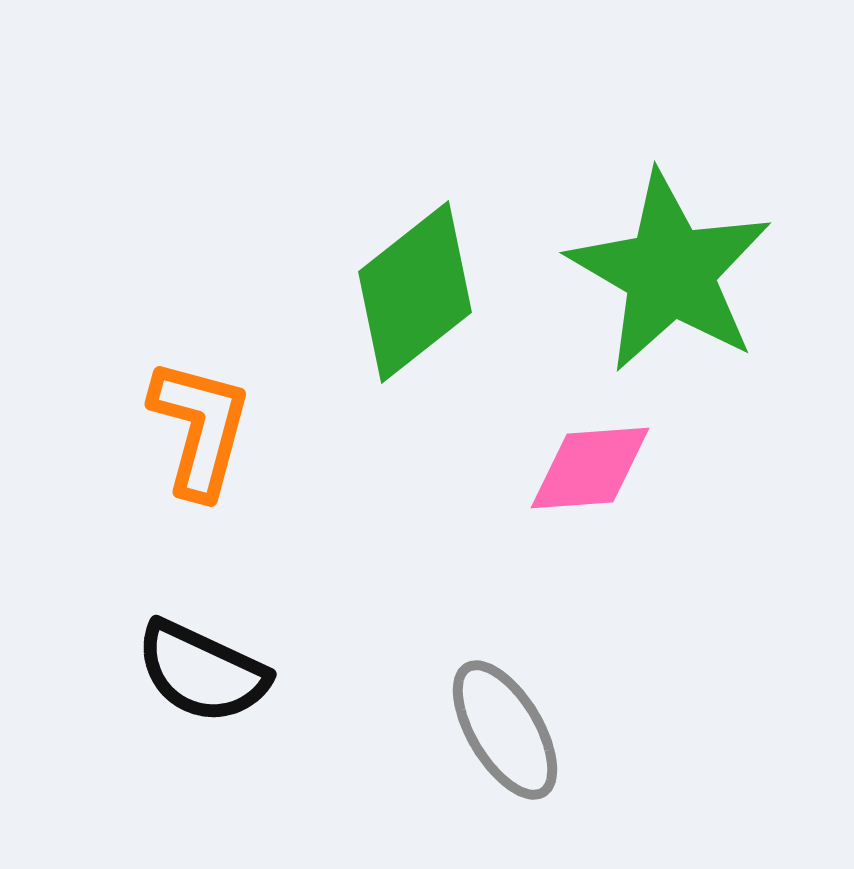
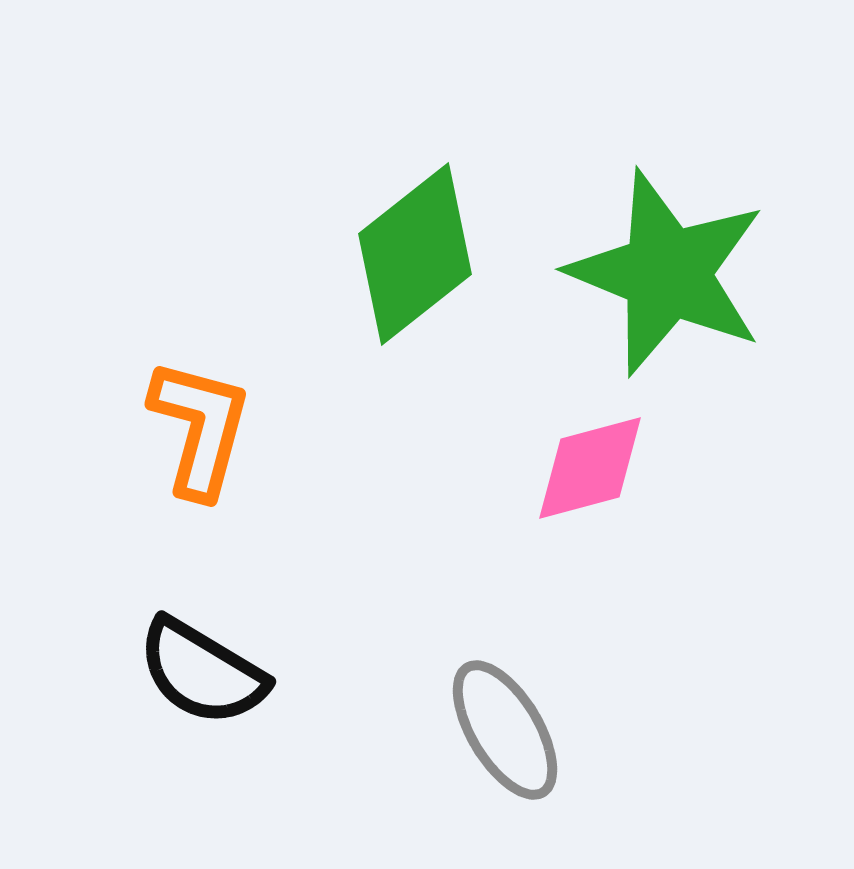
green star: moved 3 px left, 1 px down; rotated 8 degrees counterclockwise
green diamond: moved 38 px up
pink diamond: rotated 11 degrees counterclockwise
black semicircle: rotated 6 degrees clockwise
